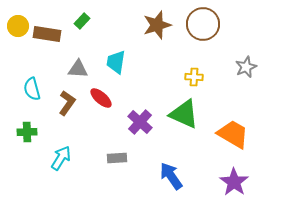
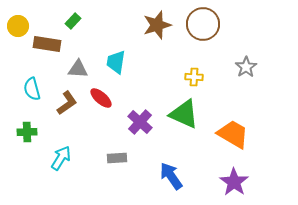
green rectangle: moved 9 px left
brown rectangle: moved 10 px down
gray star: rotated 10 degrees counterclockwise
brown L-shape: rotated 20 degrees clockwise
